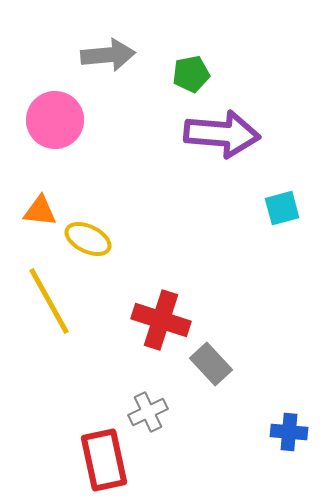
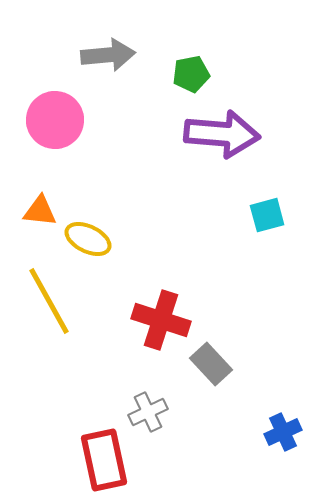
cyan square: moved 15 px left, 7 px down
blue cross: moved 6 px left; rotated 30 degrees counterclockwise
